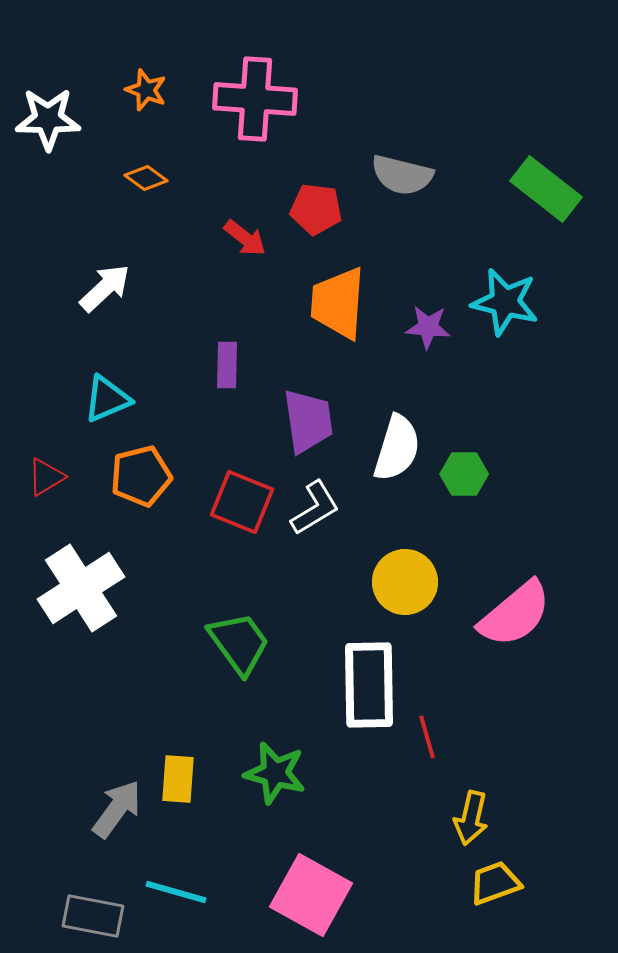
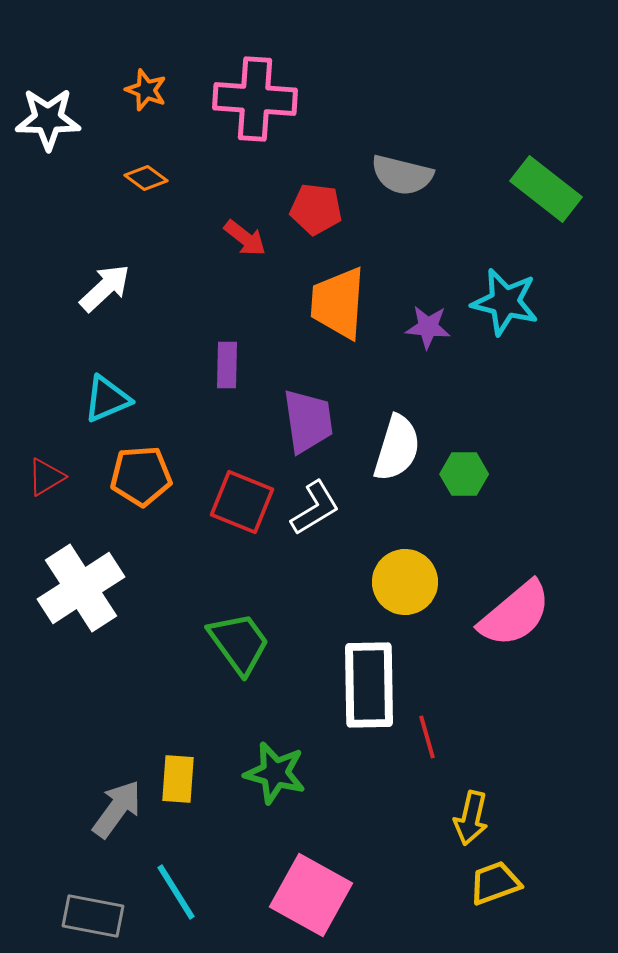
orange pentagon: rotated 10 degrees clockwise
cyan line: rotated 42 degrees clockwise
